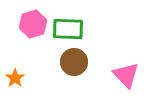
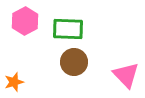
pink hexagon: moved 8 px left, 3 px up; rotated 12 degrees counterclockwise
orange star: moved 1 px left, 4 px down; rotated 18 degrees clockwise
